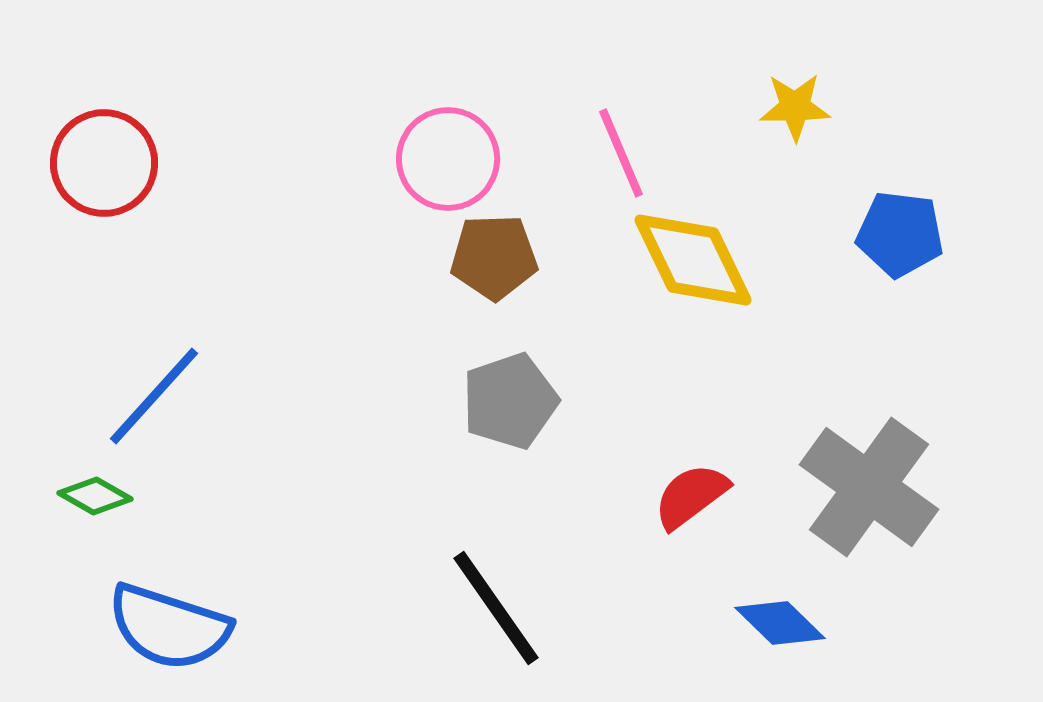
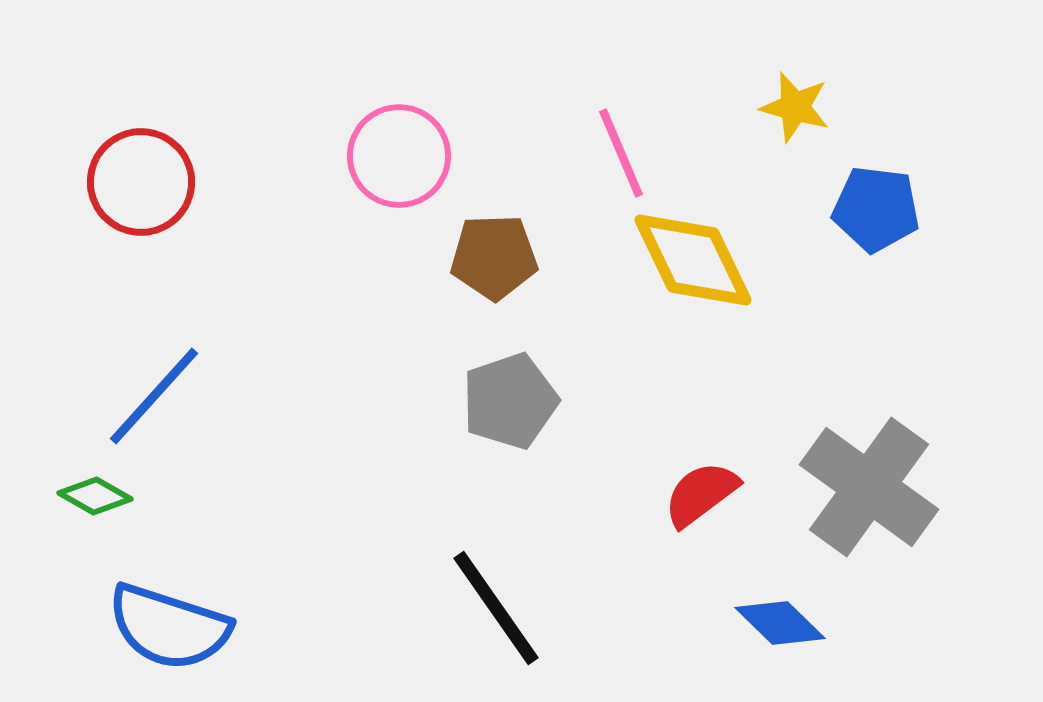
yellow star: rotated 16 degrees clockwise
pink circle: moved 49 px left, 3 px up
red circle: moved 37 px right, 19 px down
blue pentagon: moved 24 px left, 25 px up
red semicircle: moved 10 px right, 2 px up
